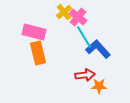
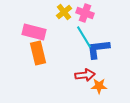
pink cross: moved 7 px right, 4 px up; rotated 18 degrees counterclockwise
blue L-shape: rotated 55 degrees counterclockwise
